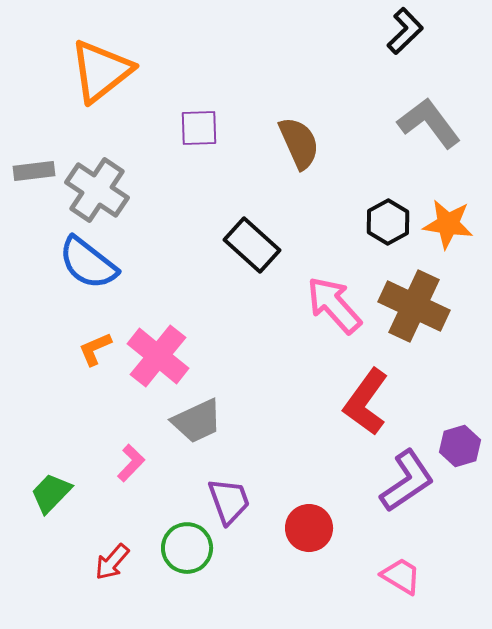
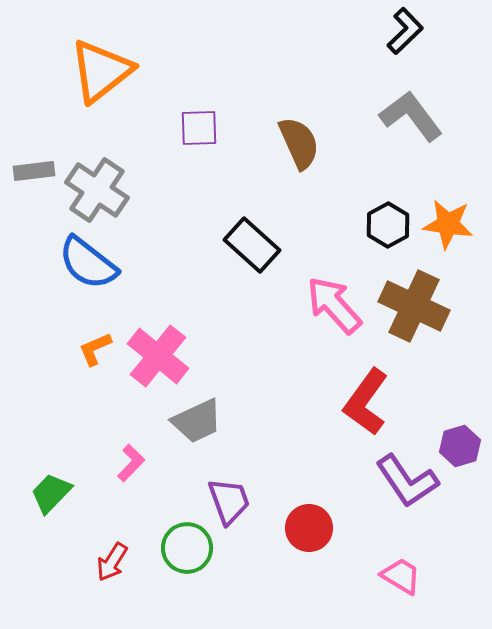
gray L-shape: moved 18 px left, 7 px up
black hexagon: moved 3 px down
purple L-shape: rotated 90 degrees clockwise
red arrow: rotated 9 degrees counterclockwise
